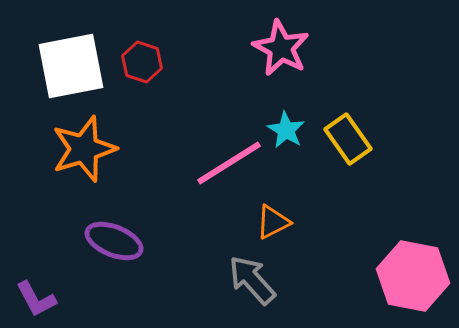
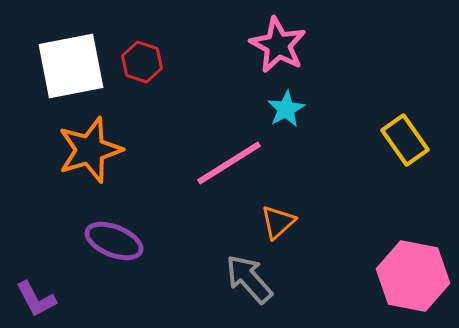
pink star: moved 3 px left, 3 px up
cyan star: moved 21 px up; rotated 12 degrees clockwise
yellow rectangle: moved 57 px right, 1 px down
orange star: moved 6 px right, 1 px down
orange triangle: moved 5 px right; rotated 15 degrees counterclockwise
gray arrow: moved 3 px left, 1 px up
